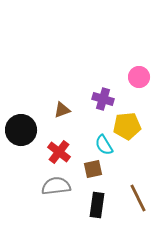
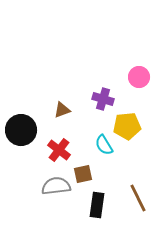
red cross: moved 2 px up
brown square: moved 10 px left, 5 px down
